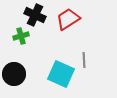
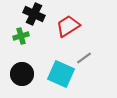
black cross: moved 1 px left, 1 px up
red trapezoid: moved 7 px down
gray line: moved 2 px up; rotated 56 degrees clockwise
black circle: moved 8 px right
